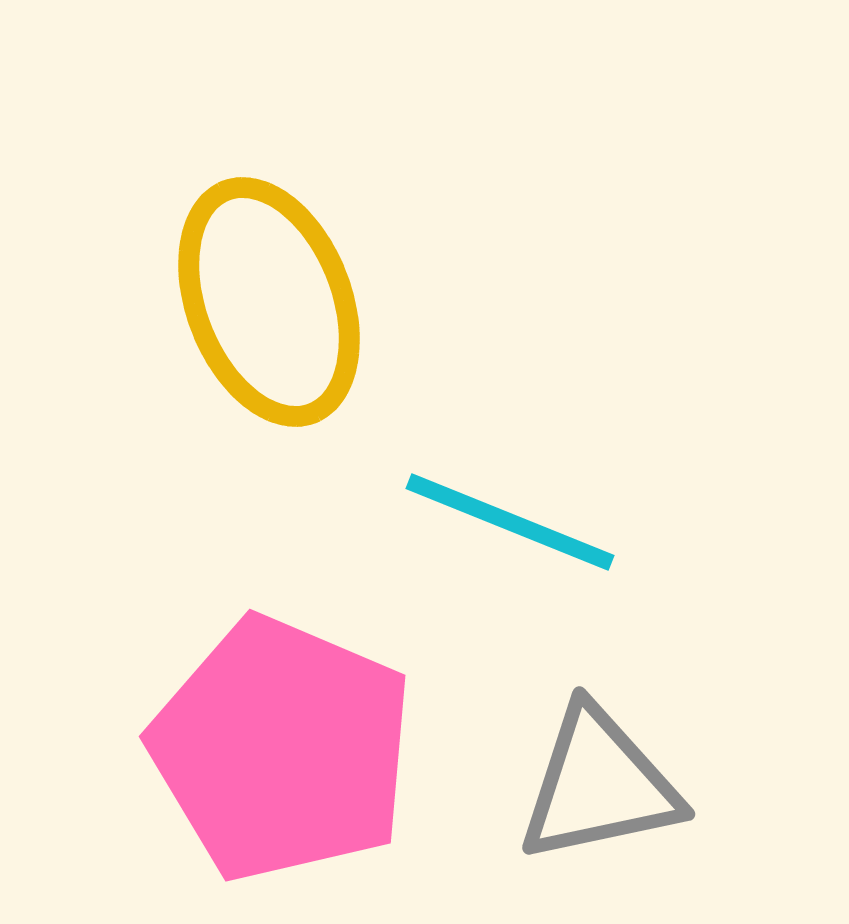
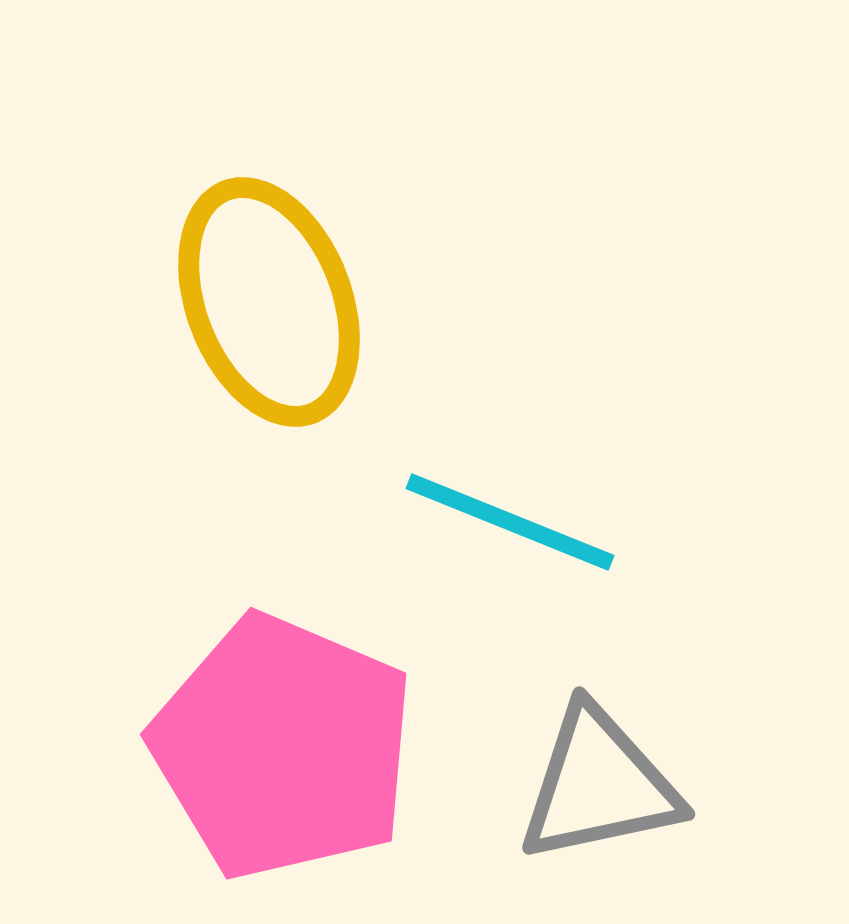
pink pentagon: moved 1 px right, 2 px up
